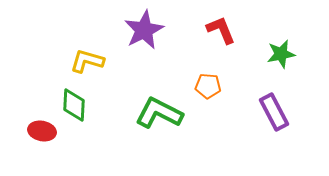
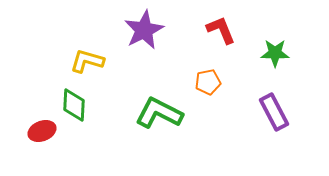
green star: moved 6 px left, 1 px up; rotated 12 degrees clockwise
orange pentagon: moved 4 px up; rotated 15 degrees counterclockwise
red ellipse: rotated 32 degrees counterclockwise
